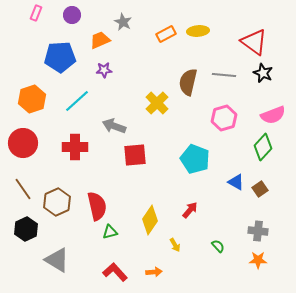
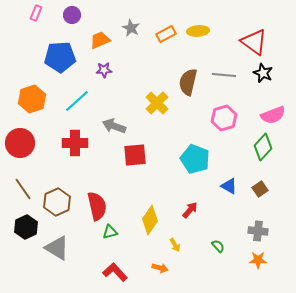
gray star: moved 8 px right, 6 px down
red circle: moved 3 px left
red cross: moved 4 px up
blue triangle: moved 7 px left, 4 px down
black hexagon: moved 2 px up
gray triangle: moved 12 px up
orange arrow: moved 6 px right, 4 px up; rotated 21 degrees clockwise
